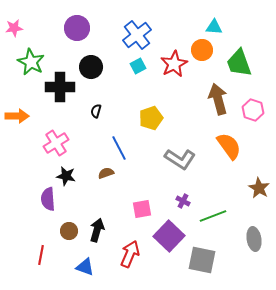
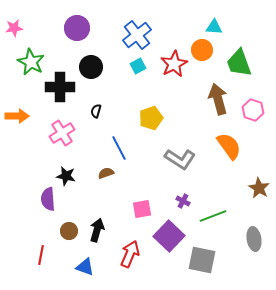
pink cross: moved 6 px right, 10 px up
